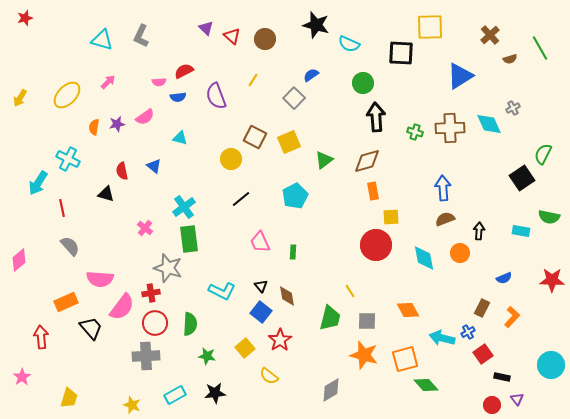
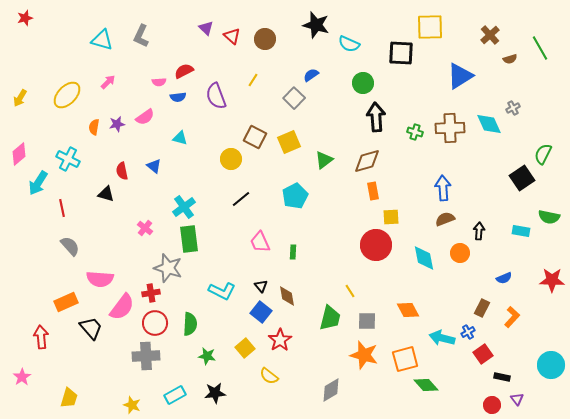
pink diamond at (19, 260): moved 106 px up
